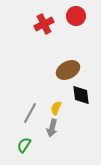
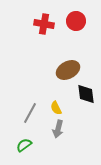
red circle: moved 5 px down
red cross: rotated 36 degrees clockwise
black diamond: moved 5 px right, 1 px up
yellow semicircle: rotated 48 degrees counterclockwise
gray arrow: moved 6 px right, 1 px down
green semicircle: rotated 21 degrees clockwise
